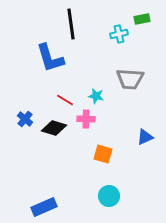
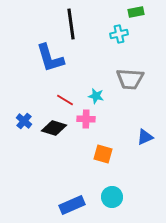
green rectangle: moved 6 px left, 7 px up
blue cross: moved 1 px left, 2 px down
cyan circle: moved 3 px right, 1 px down
blue rectangle: moved 28 px right, 2 px up
